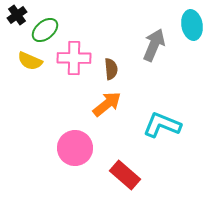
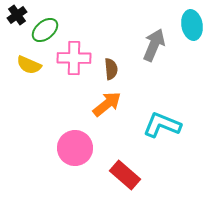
yellow semicircle: moved 1 px left, 4 px down
